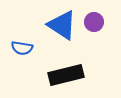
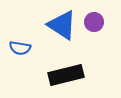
blue semicircle: moved 2 px left
